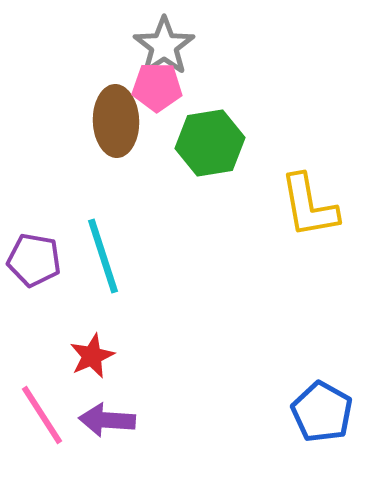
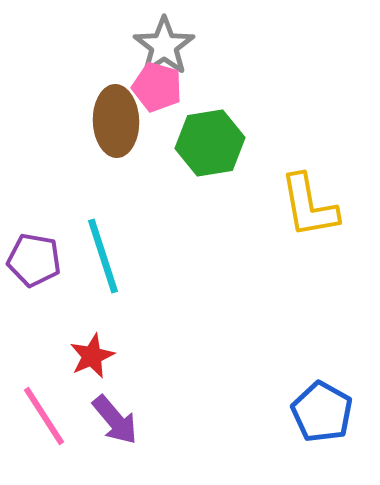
pink pentagon: rotated 15 degrees clockwise
pink line: moved 2 px right, 1 px down
purple arrow: moved 8 px right; rotated 134 degrees counterclockwise
